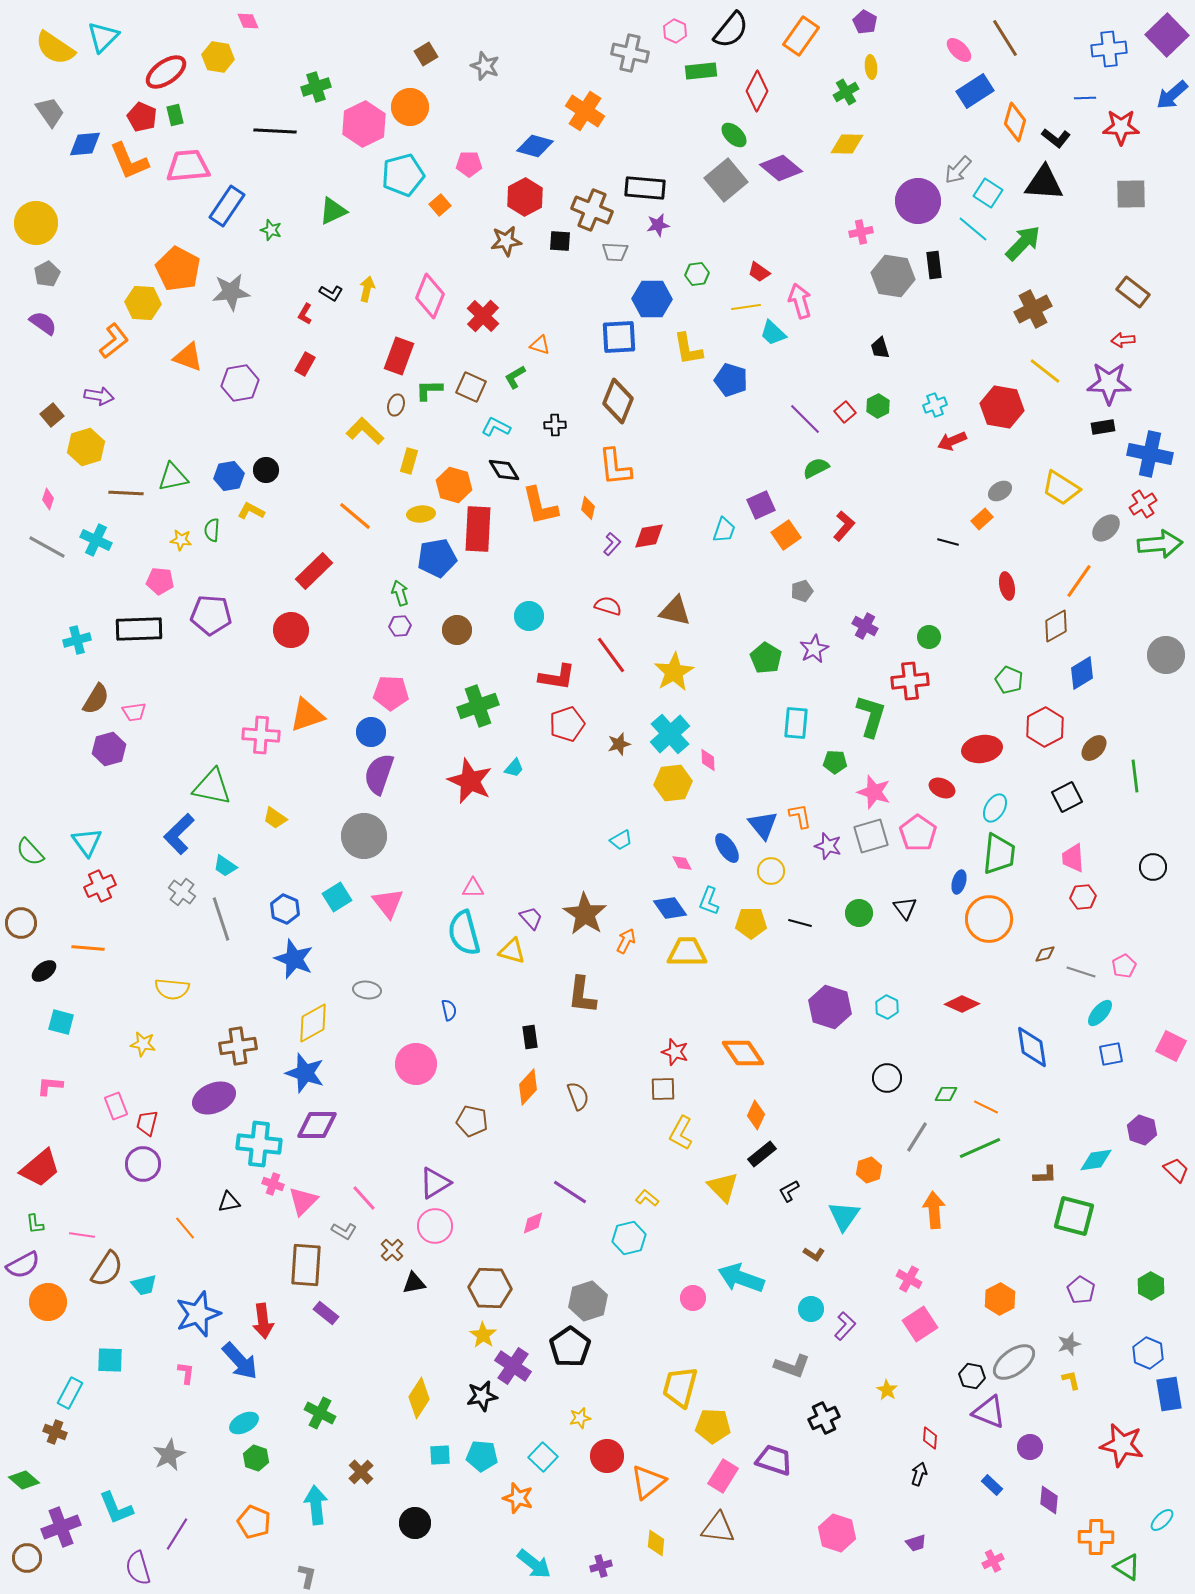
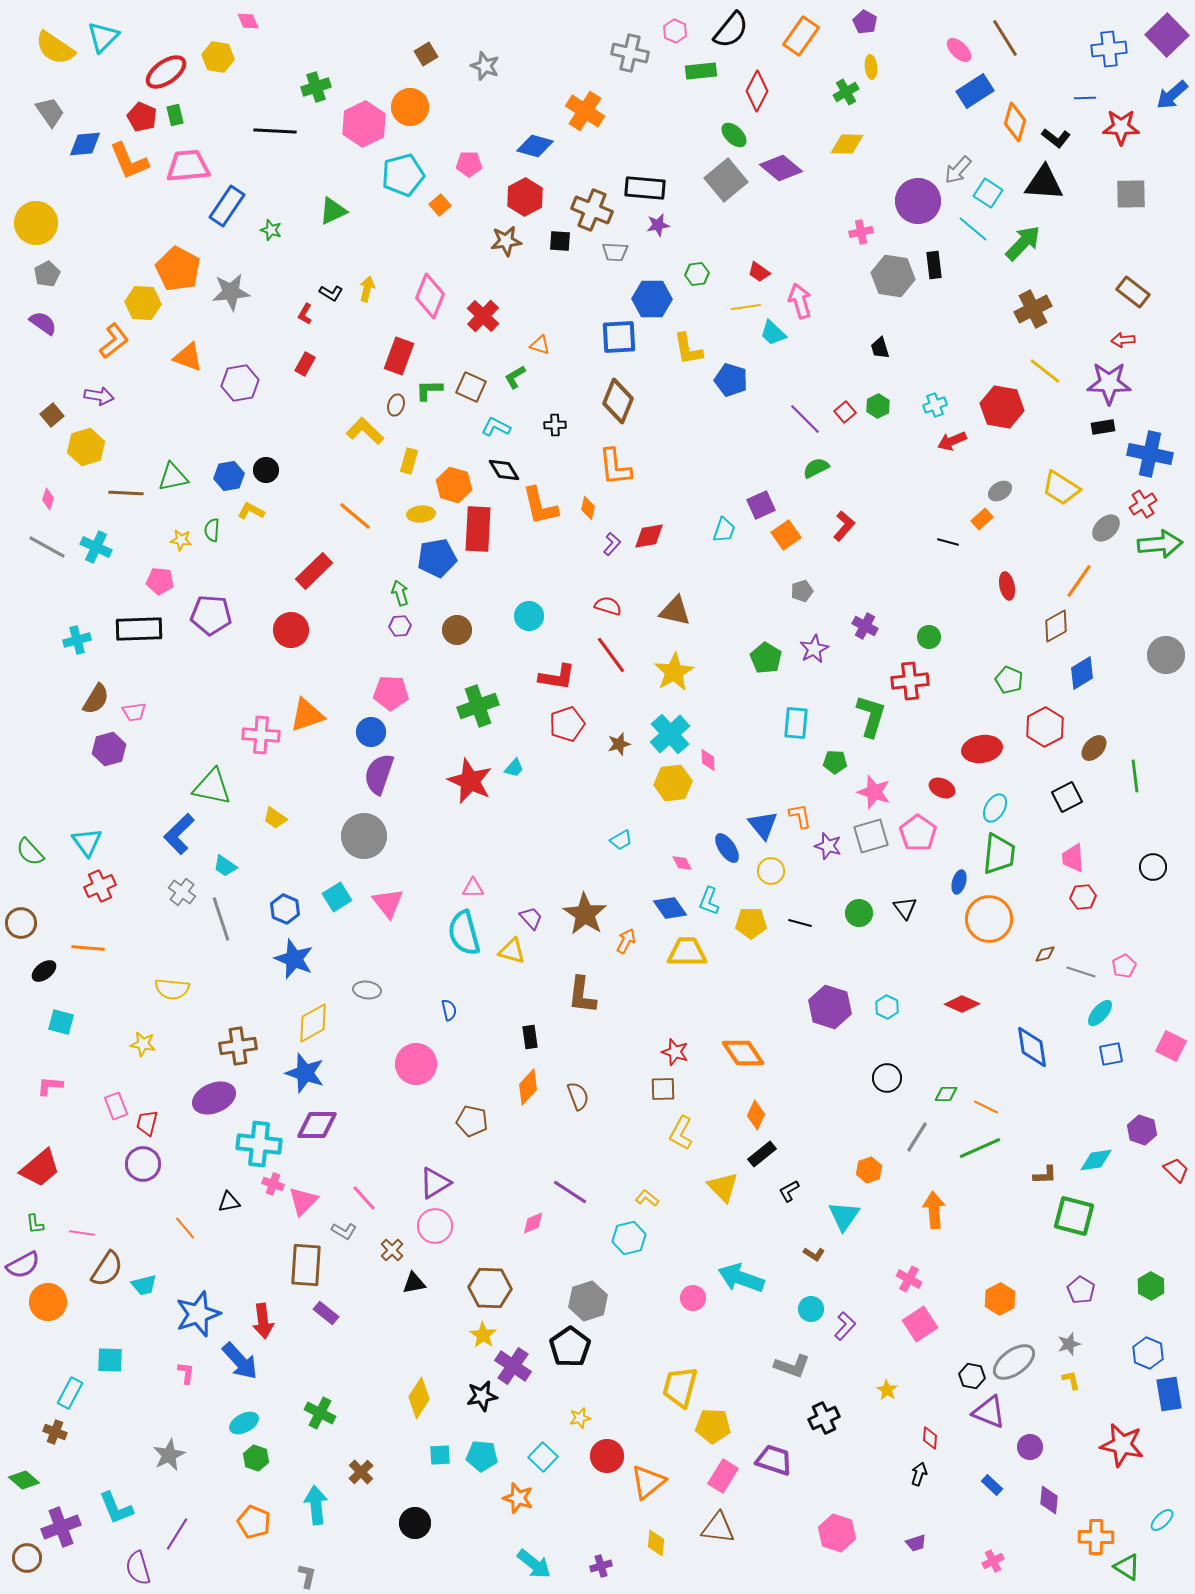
cyan cross at (96, 540): moved 7 px down
pink line at (82, 1235): moved 2 px up
